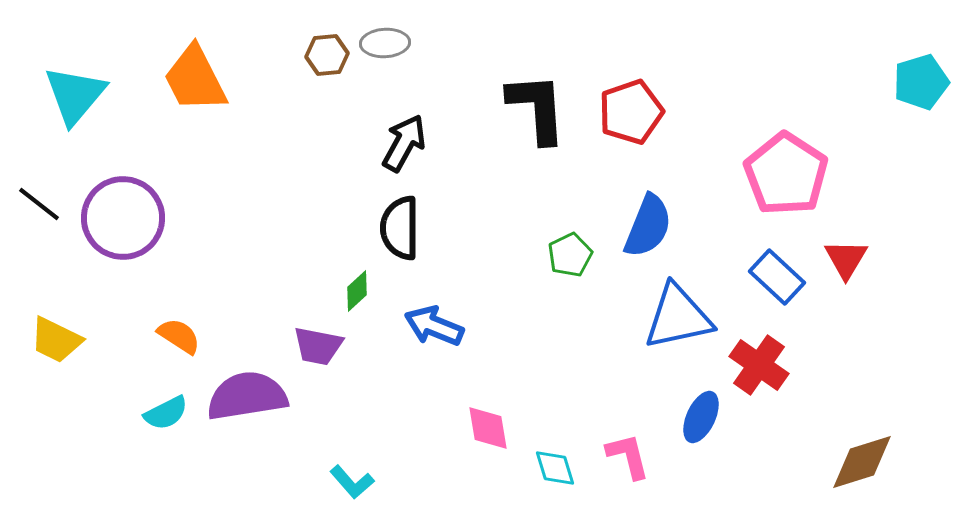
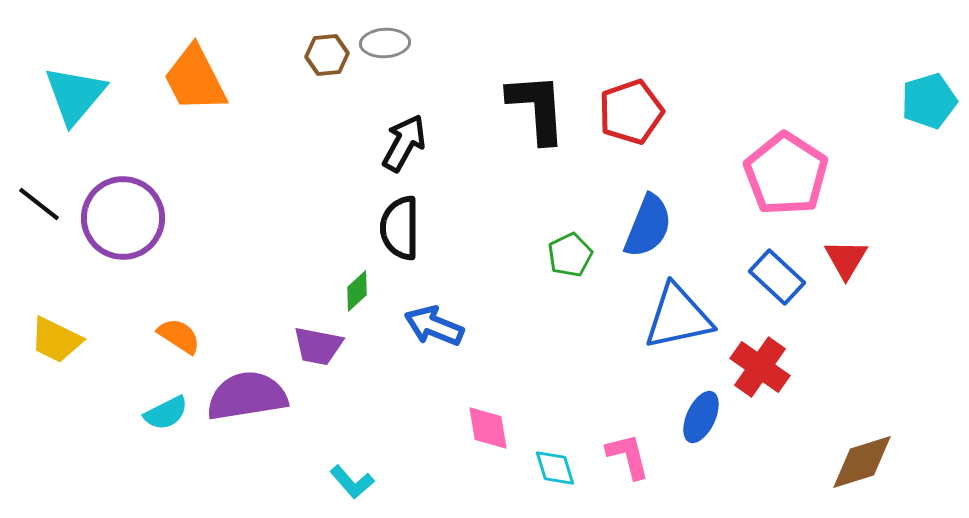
cyan pentagon: moved 8 px right, 19 px down
red cross: moved 1 px right, 2 px down
